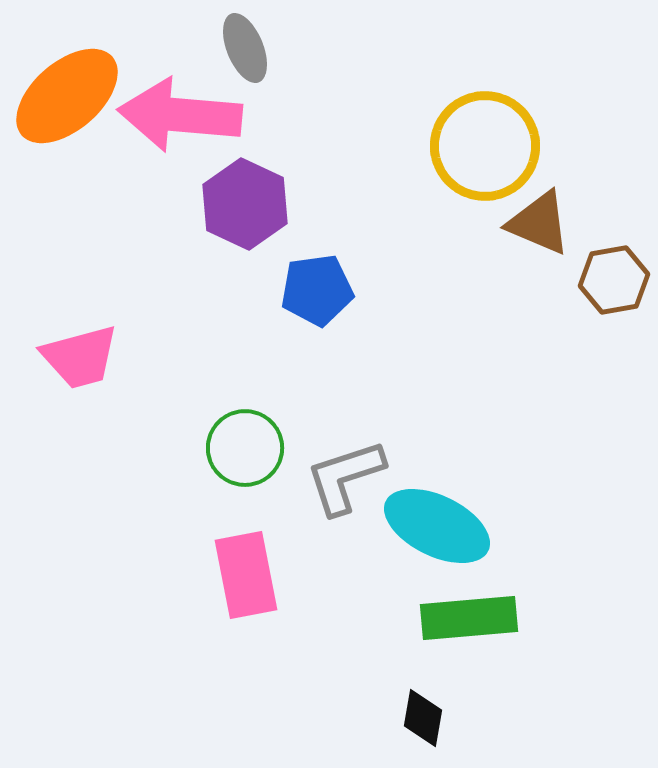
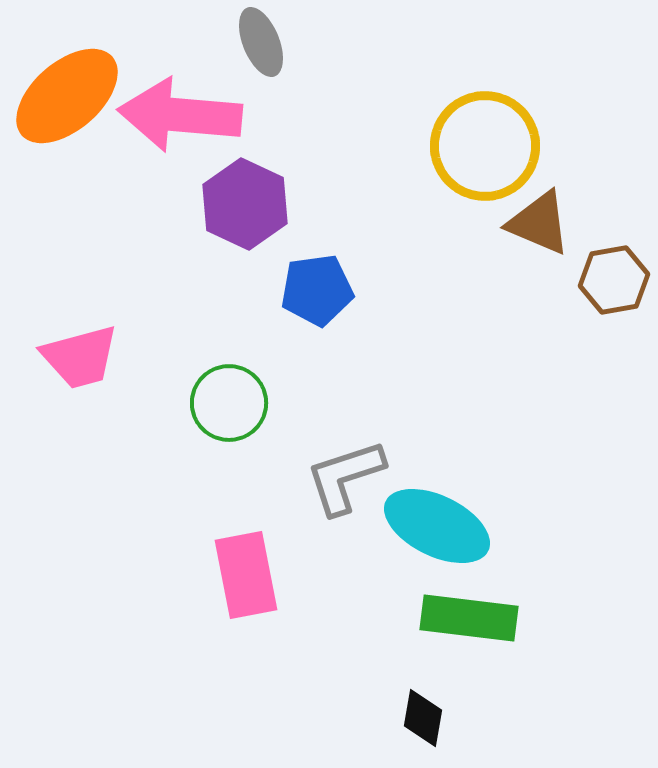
gray ellipse: moved 16 px right, 6 px up
green circle: moved 16 px left, 45 px up
green rectangle: rotated 12 degrees clockwise
